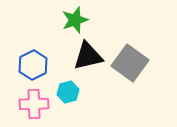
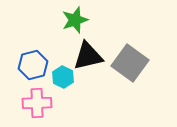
blue hexagon: rotated 12 degrees clockwise
cyan hexagon: moved 5 px left, 15 px up; rotated 20 degrees counterclockwise
pink cross: moved 3 px right, 1 px up
